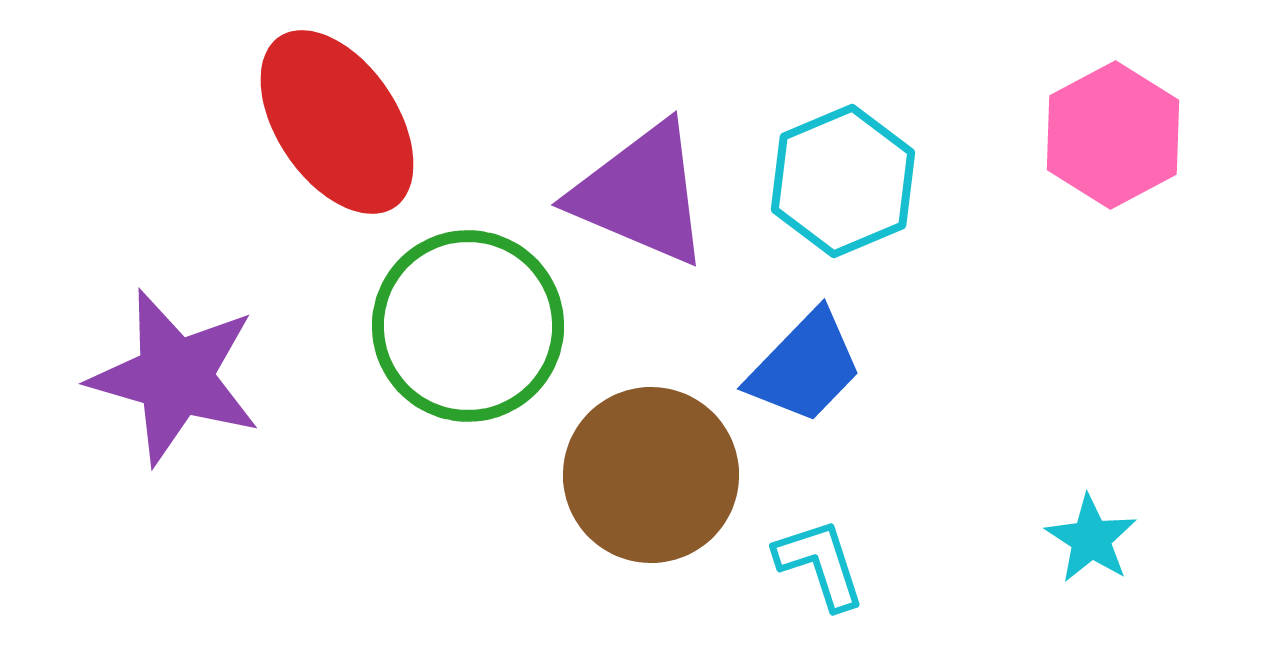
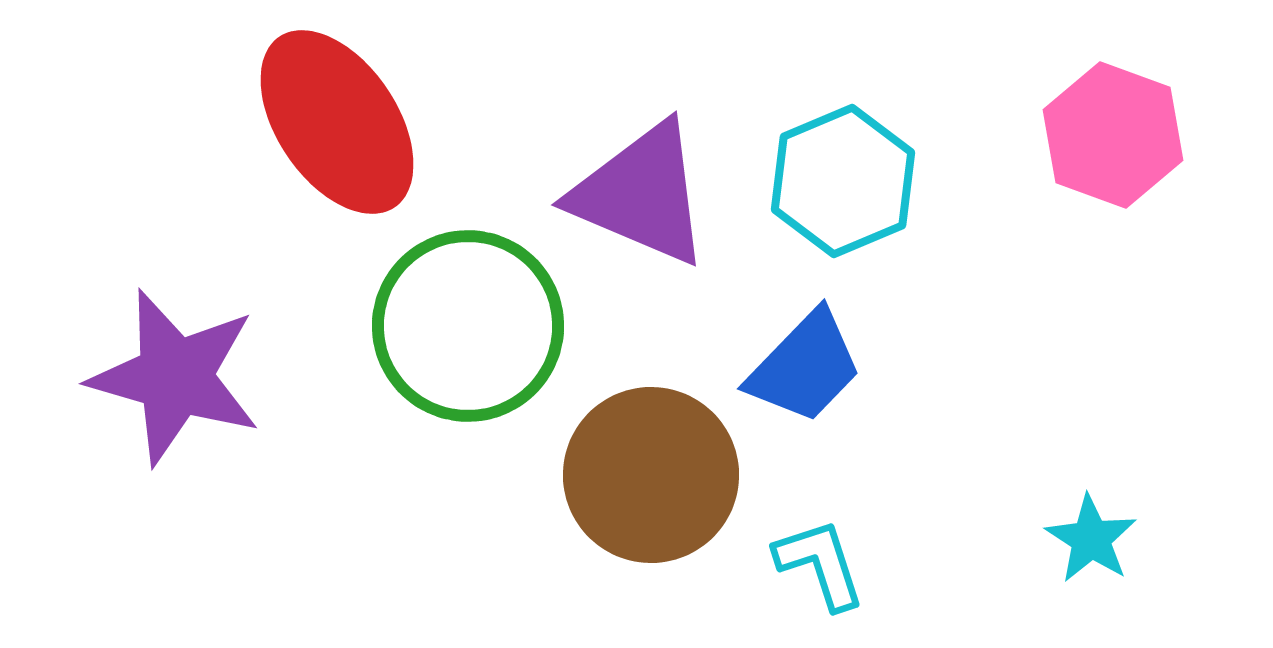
pink hexagon: rotated 12 degrees counterclockwise
